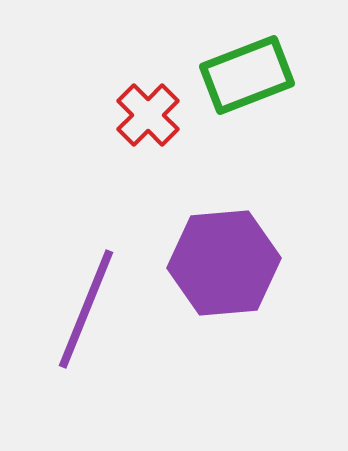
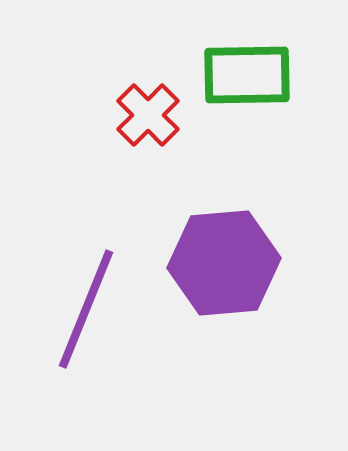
green rectangle: rotated 20 degrees clockwise
